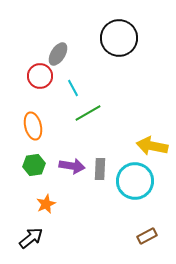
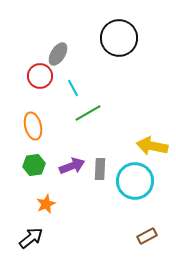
purple arrow: rotated 30 degrees counterclockwise
